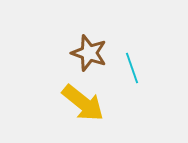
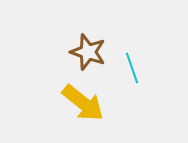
brown star: moved 1 px left, 1 px up
